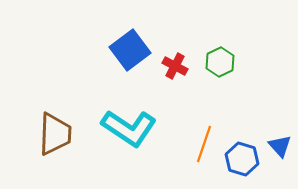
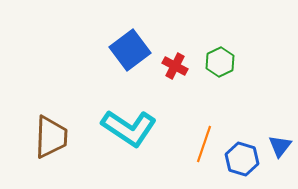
brown trapezoid: moved 4 px left, 3 px down
blue triangle: rotated 20 degrees clockwise
